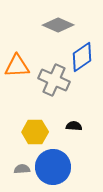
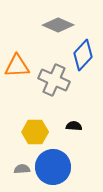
blue diamond: moved 1 px right, 2 px up; rotated 12 degrees counterclockwise
